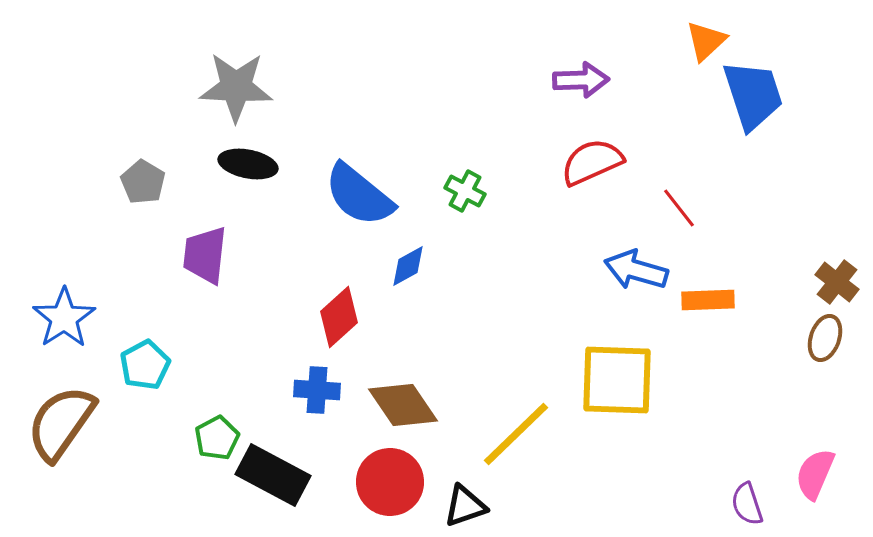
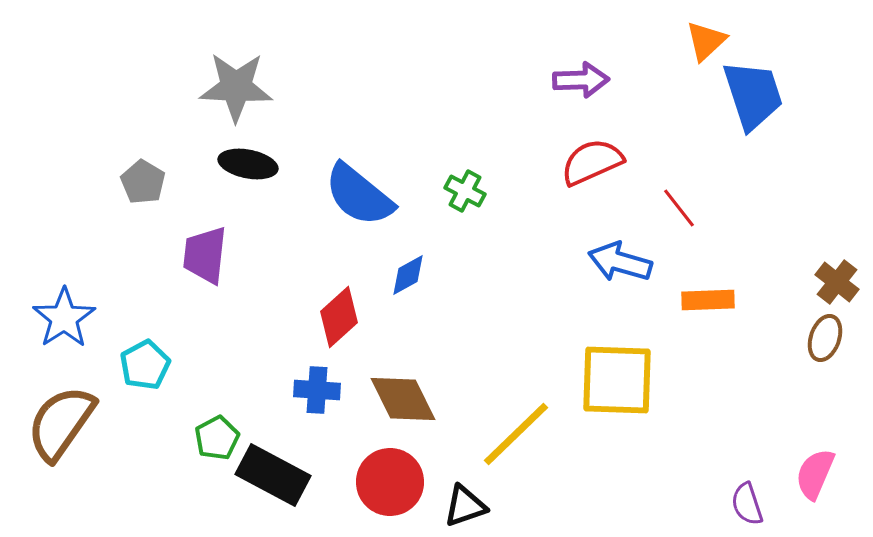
blue diamond: moved 9 px down
blue arrow: moved 16 px left, 8 px up
brown diamond: moved 6 px up; rotated 8 degrees clockwise
